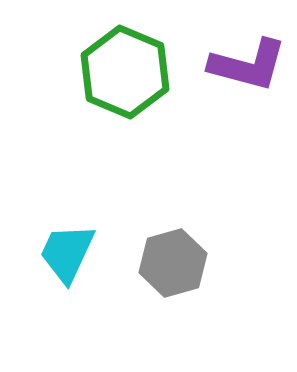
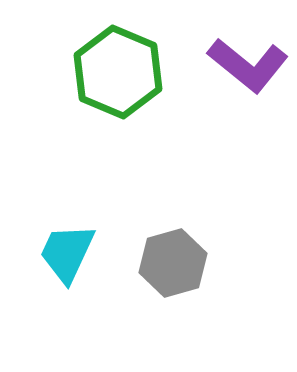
purple L-shape: rotated 24 degrees clockwise
green hexagon: moved 7 px left
